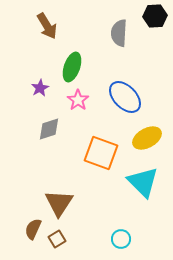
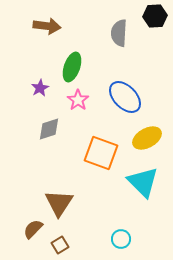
brown arrow: rotated 52 degrees counterclockwise
brown semicircle: rotated 20 degrees clockwise
brown square: moved 3 px right, 6 px down
